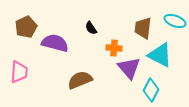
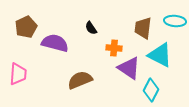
cyan ellipse: rotated 15 degrees counterclockwise
purple triangle: rotated 15 degrees counterclockwise
pink trapezoid: moved 1 px left, 2 px down
